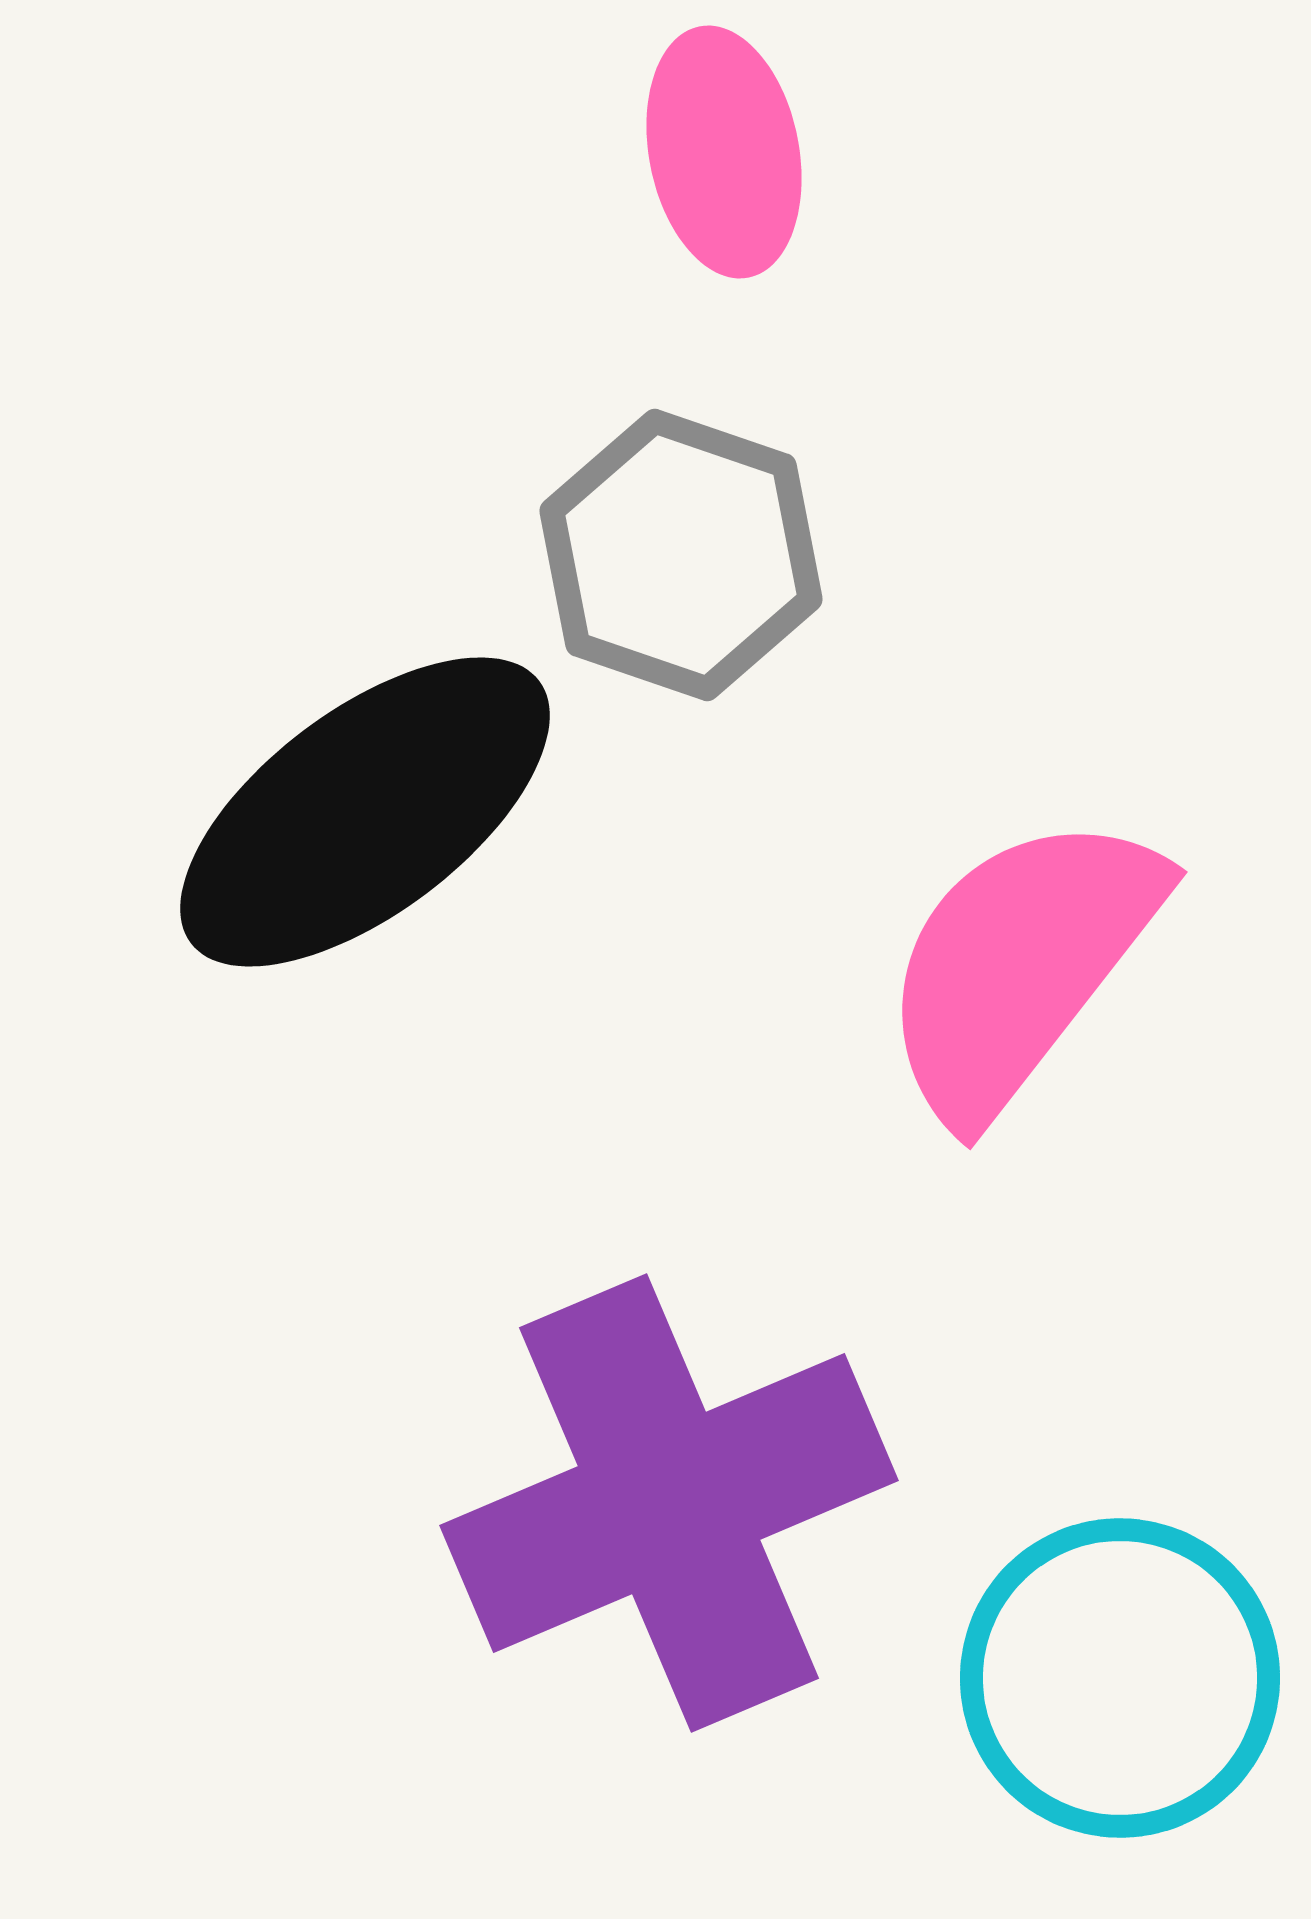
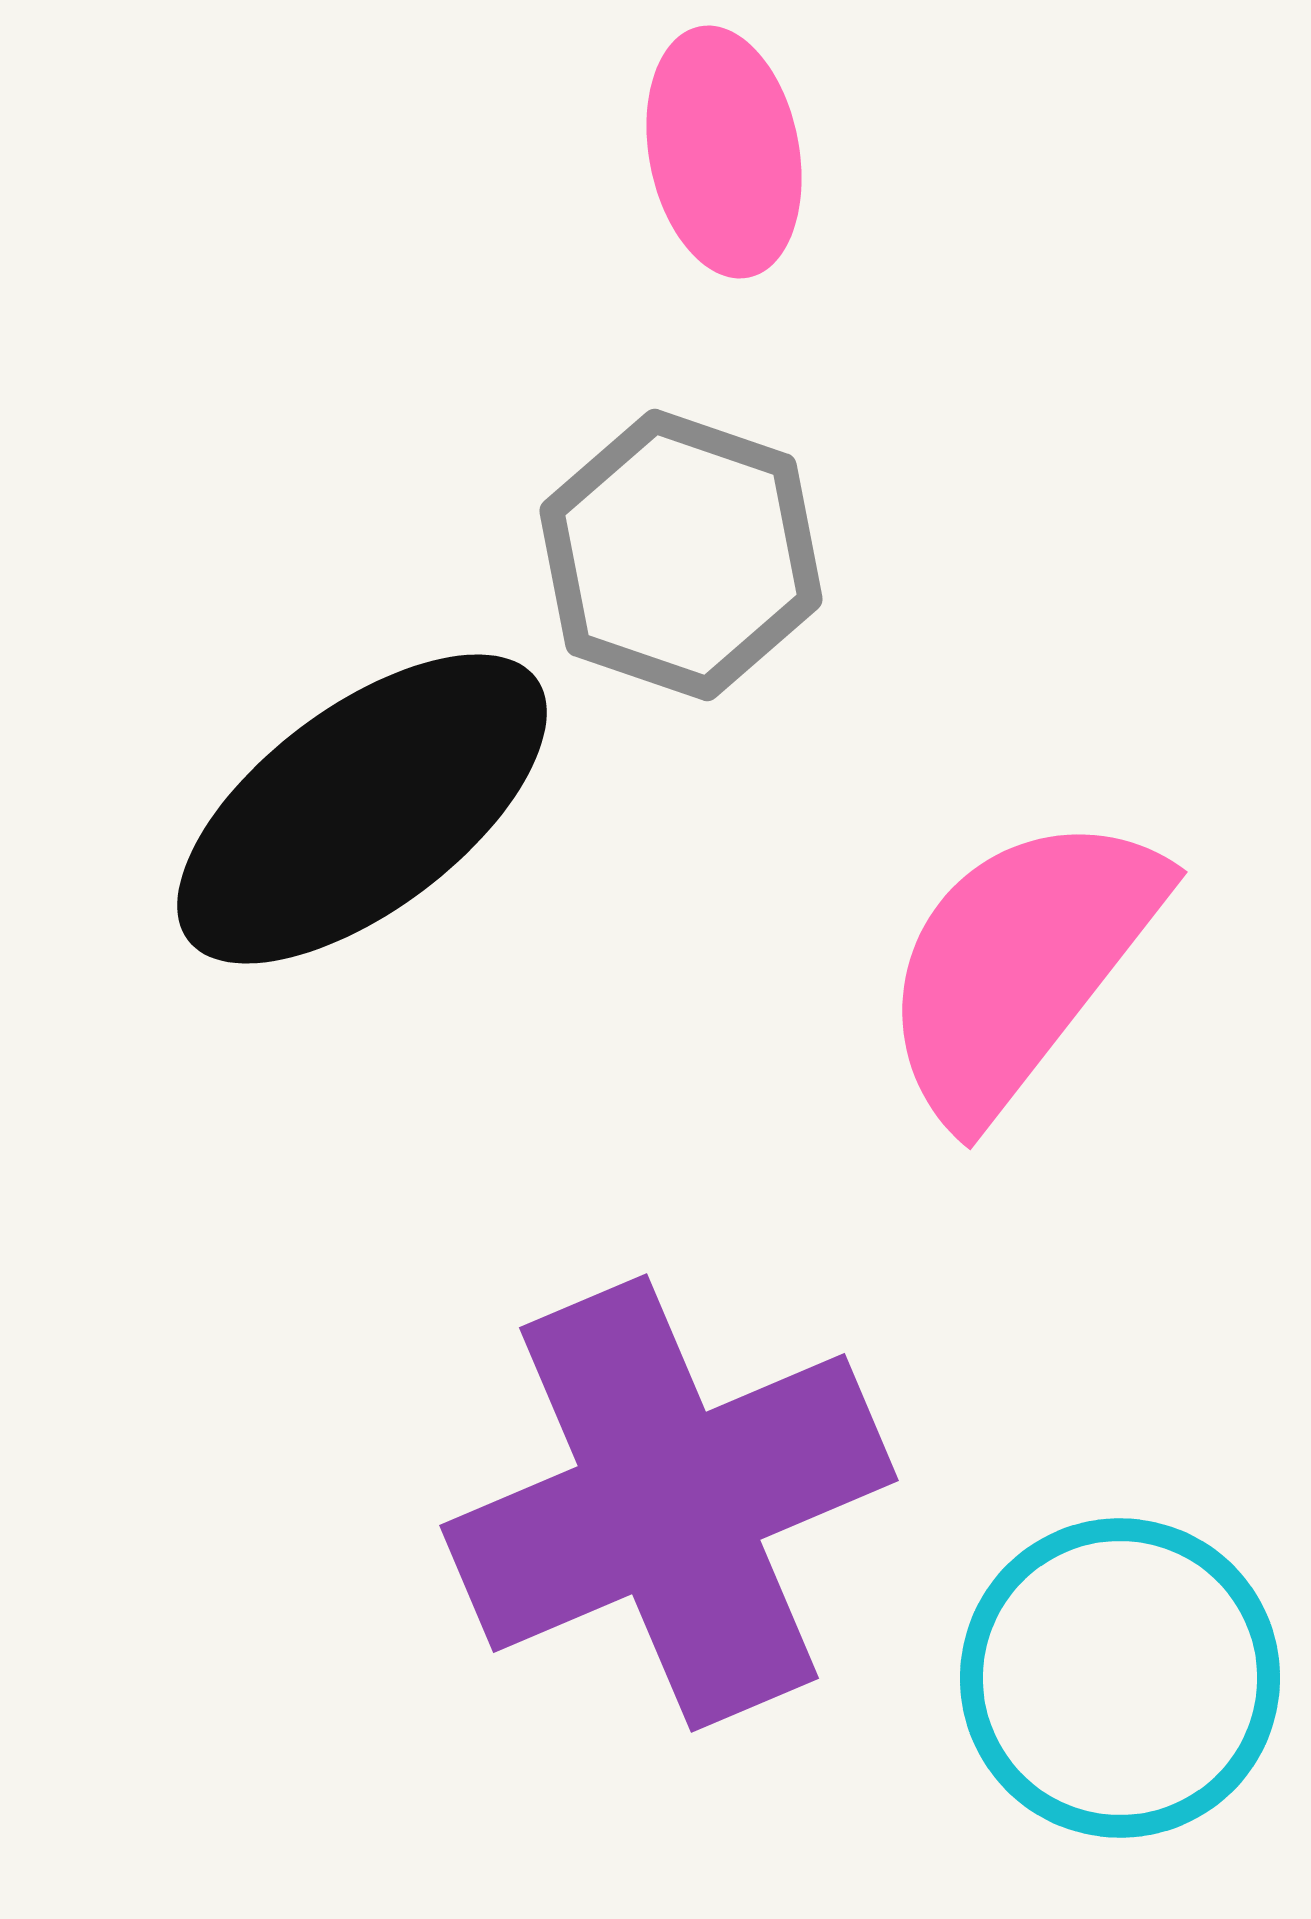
black ellipse: moved 3 px left, 3 px up
